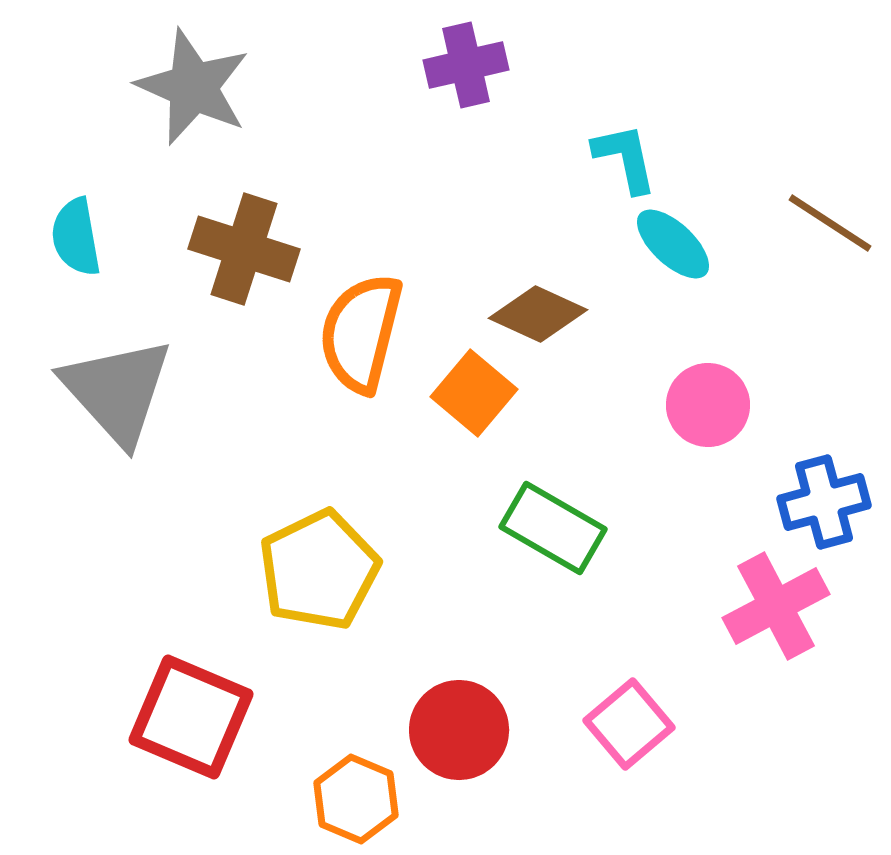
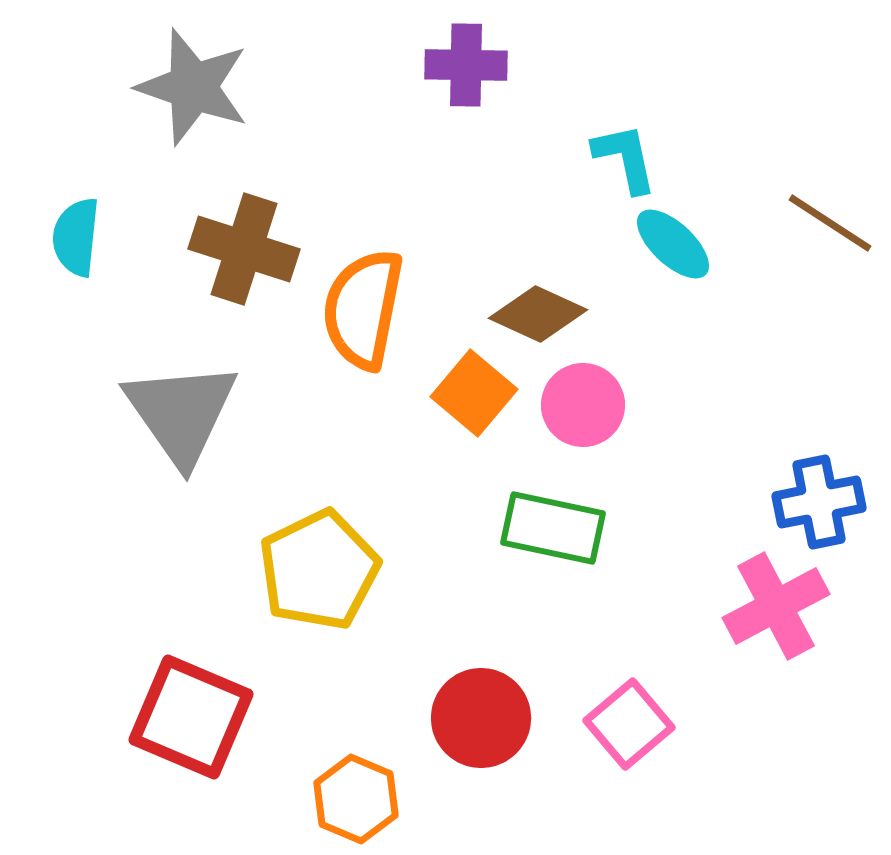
purple cross: rotated 14 degrees clockwise
gray star: rotated 5 degrees counterclockwise
cyan semicircle: rotated 16 degrees clockwise
orange semicircle: moved 2 px right, 24 px up; rotated 3 degrees counterclockwise
gray triangle: moved 64 px right, 22 px down; rotated 7 degrees clockwise
pink circle: moved 125 px left
blue cross: moved 5 px left; rotated 4 degrees clockwise
green rectangle: rotated 18 degrees counterclockwise
red circle: moved 22 px right, 12 px up
